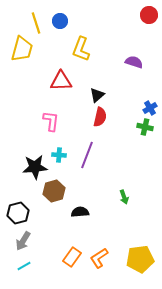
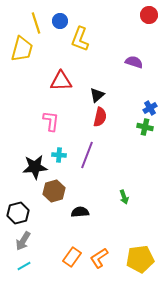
yellow L-shape: moved 1 px left, 10 px up
